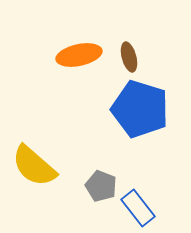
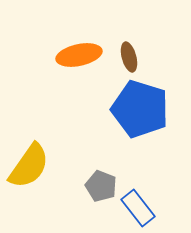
yellow semicircle: moved 5 px left; rotated 96 degrees counterclockwise
